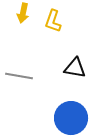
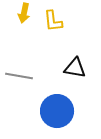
yellow arrow: moved 1 px right
yellow L-shape: rotated 25 degrees counterclockwise
blue circle: moved 14 px left, 7 px up
